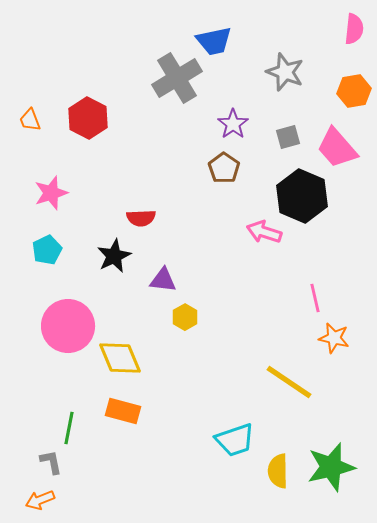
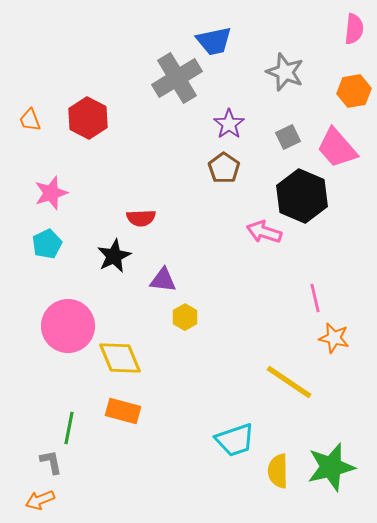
purple star: moved 4 px left
gray square: rotated 10 degrees counterclockwise
cyan pentagon: moved 6 px up
